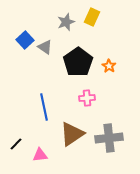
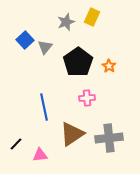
gray triangle: rotated 35 degrees clockwise
